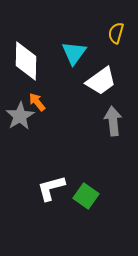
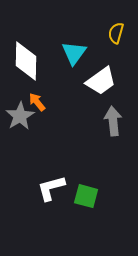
green square: rotated 20 degrees counterclockwise
